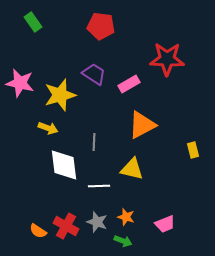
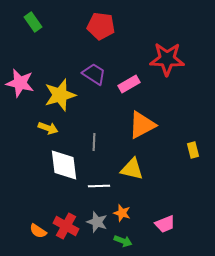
orange star: moved 4 px left, 4 px up
